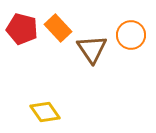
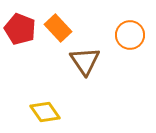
red pentagon: moved 2 px left; rotated 8 degrees clockwise
orange circle: moved 1 px left
brown triangle: moved 7 px left, 12 px down
